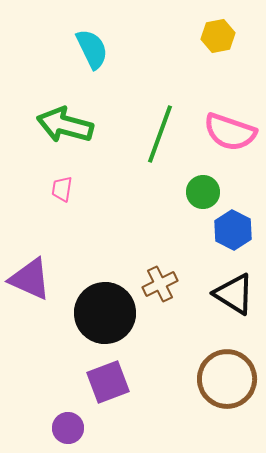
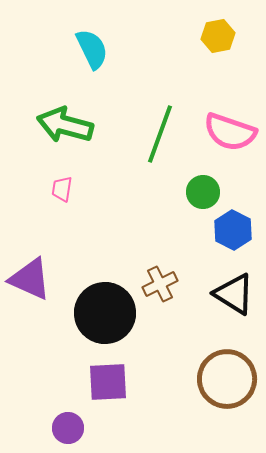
purple square: rotated 18 degrees clockwise
